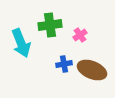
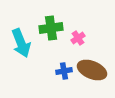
green cross: moved 1 px right, 3 px down
pink cross: moved 2 px left, 3 px down
blue cross: moved 7 px down
